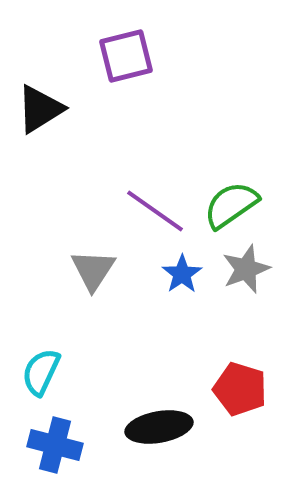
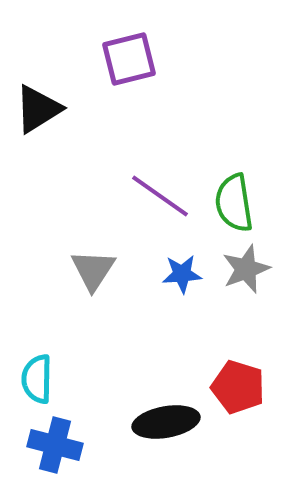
purple square: moved 3 px right, 3 px down
black triangle: moved 2 px left
green semicircle: moved 3 px right, 2 px up; rotated 64 degrees counterclockwise
purple line: moved 5 px right, 15 px up
blue star: rotated 30 degrees clockwise
cyan semicircle: moved 4 px left, 7 px down; rotated 24 degrees counterclockwise
red pentagon: moved 2 px left, 2 px up
black ellipse: moved 7 px right, 5 px up
